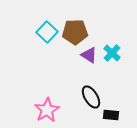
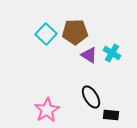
cyan square: moved 1 px left, 2 px down
cyan cross: rotated 12 degrees counterclockwise
